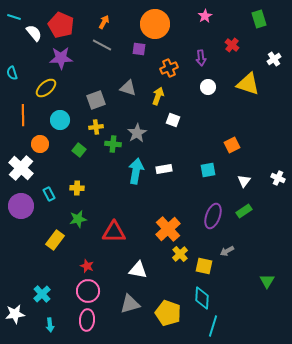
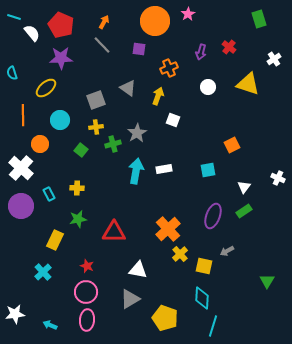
pink star at (205, 16): moved 17 px left, 2 px up
orange circle at (155, 24): moved 3 px up
white semicircle at (34, 33): moved 2 px left
gray line at (102, 45): rotated 18 degrees clockwise
red cross at (232, 45): moved 3 px left, 2 px down
purple arrow at (201, 58): moved 6 px up; rotated 21 degrees clockwise
gray triangle at (128, 88): rotated 18 degrees clockwise
green cross at (113, 144): rotated 21 degrees counterclockwise
green square at (79, 150): moved 2 px right
white triangle at (244, 181): moved 6 px down
yellow rectangle at (55, 240): rotated 12 degrees counterclockwise
pink circle at (88, 291): moved 2 px left, 1 px down
cyan cross at (42, 294): moved 1 px right, 22 px up
gray triangle at (130, 304): moved 5 px up; rotated 15 degrees counterclockwise
yellow pentagon at (168, 313): moved 3 px left, 5 px down
cyan arrow at (50, 325): rotated 120 degrees clockwise
